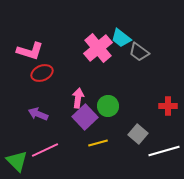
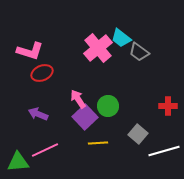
pink arrow: moved 1 px down; rotated 42 degrees counterclockwise
yellow line: rotated 12 degrees clockwise
green triangle: moved 1 px right, 1 px down; rotated 50 degrees counterclockwise
